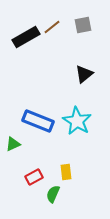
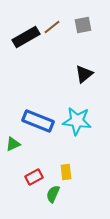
cyan star: rotated 24 degrees counterclockwise
